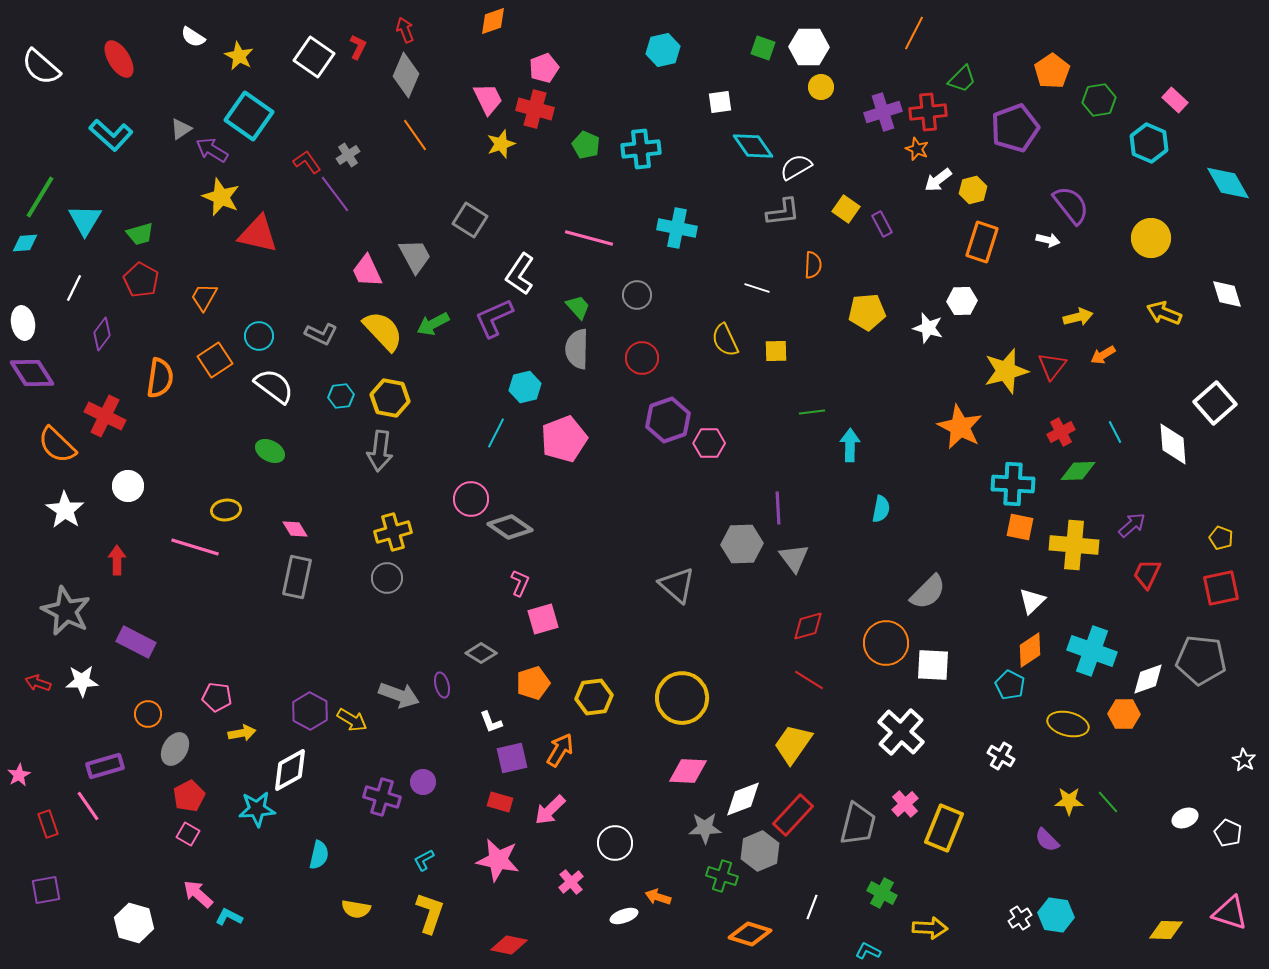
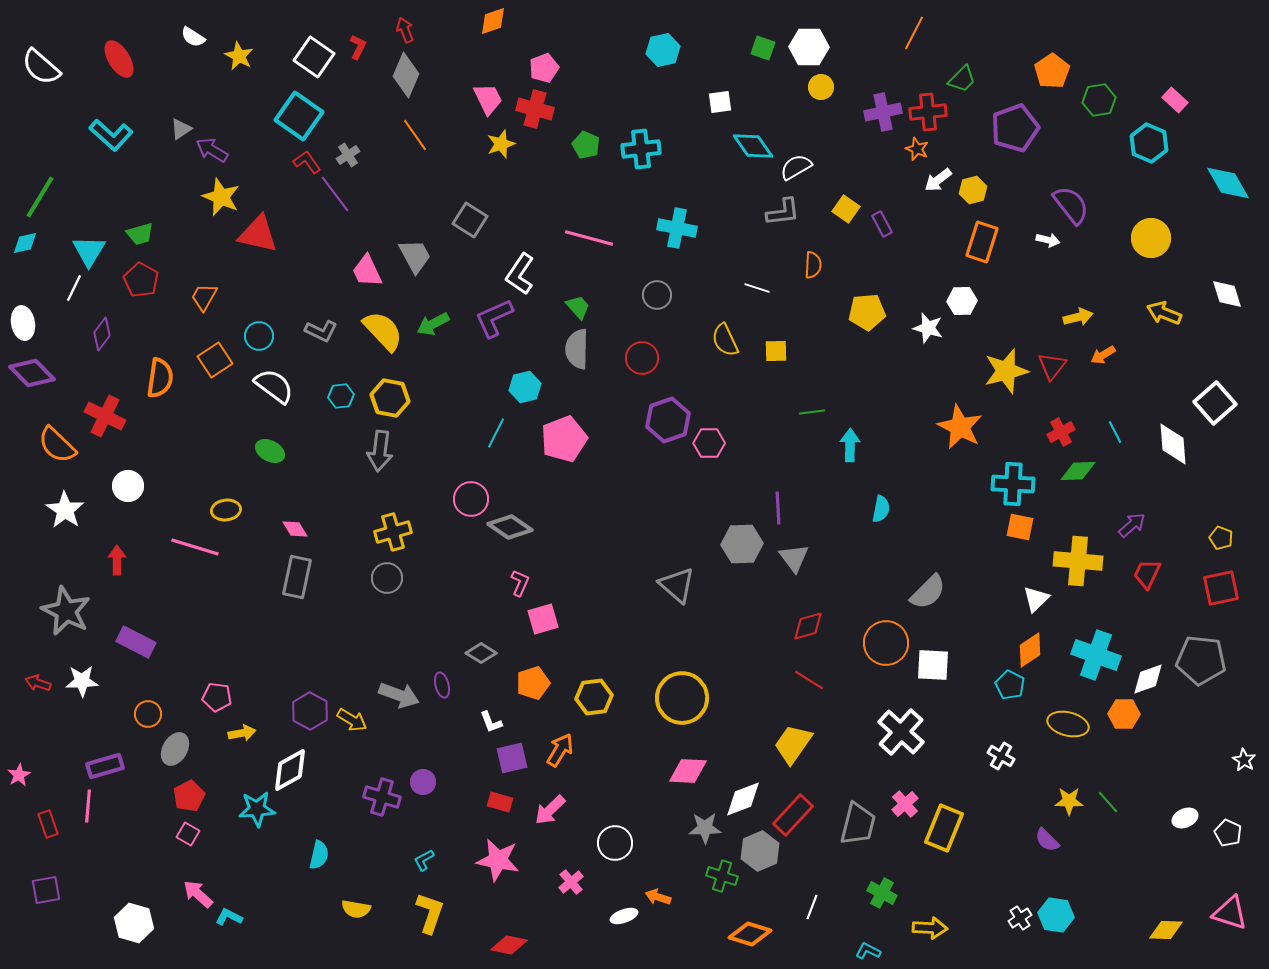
purple cross at (883, 112): rotated 6 degrees clockwise
cyan square at (249, 116): moved 50 px right
cyan triangle at (85, 220): moved 4 px right, 31 px down
cyan diamond at (25, 243): rotated 8 degrees counterclockwise
gray circle at (637, 295): moved 20 px right
gray L-shape at (321, 334): moved 3 px up
purple diamond at (32, 373): rotated 12 degrees counterclockwise
yellow cross at (1074, 545): moved 4 px right, 16 px down
white triangle at (1032, 601): moved 4 px right, 2 px up
cyan cross at (1092, 651): moved 4 px right, 4 px down
pink line at (88, 806): rotated 40 degrees clockwise
